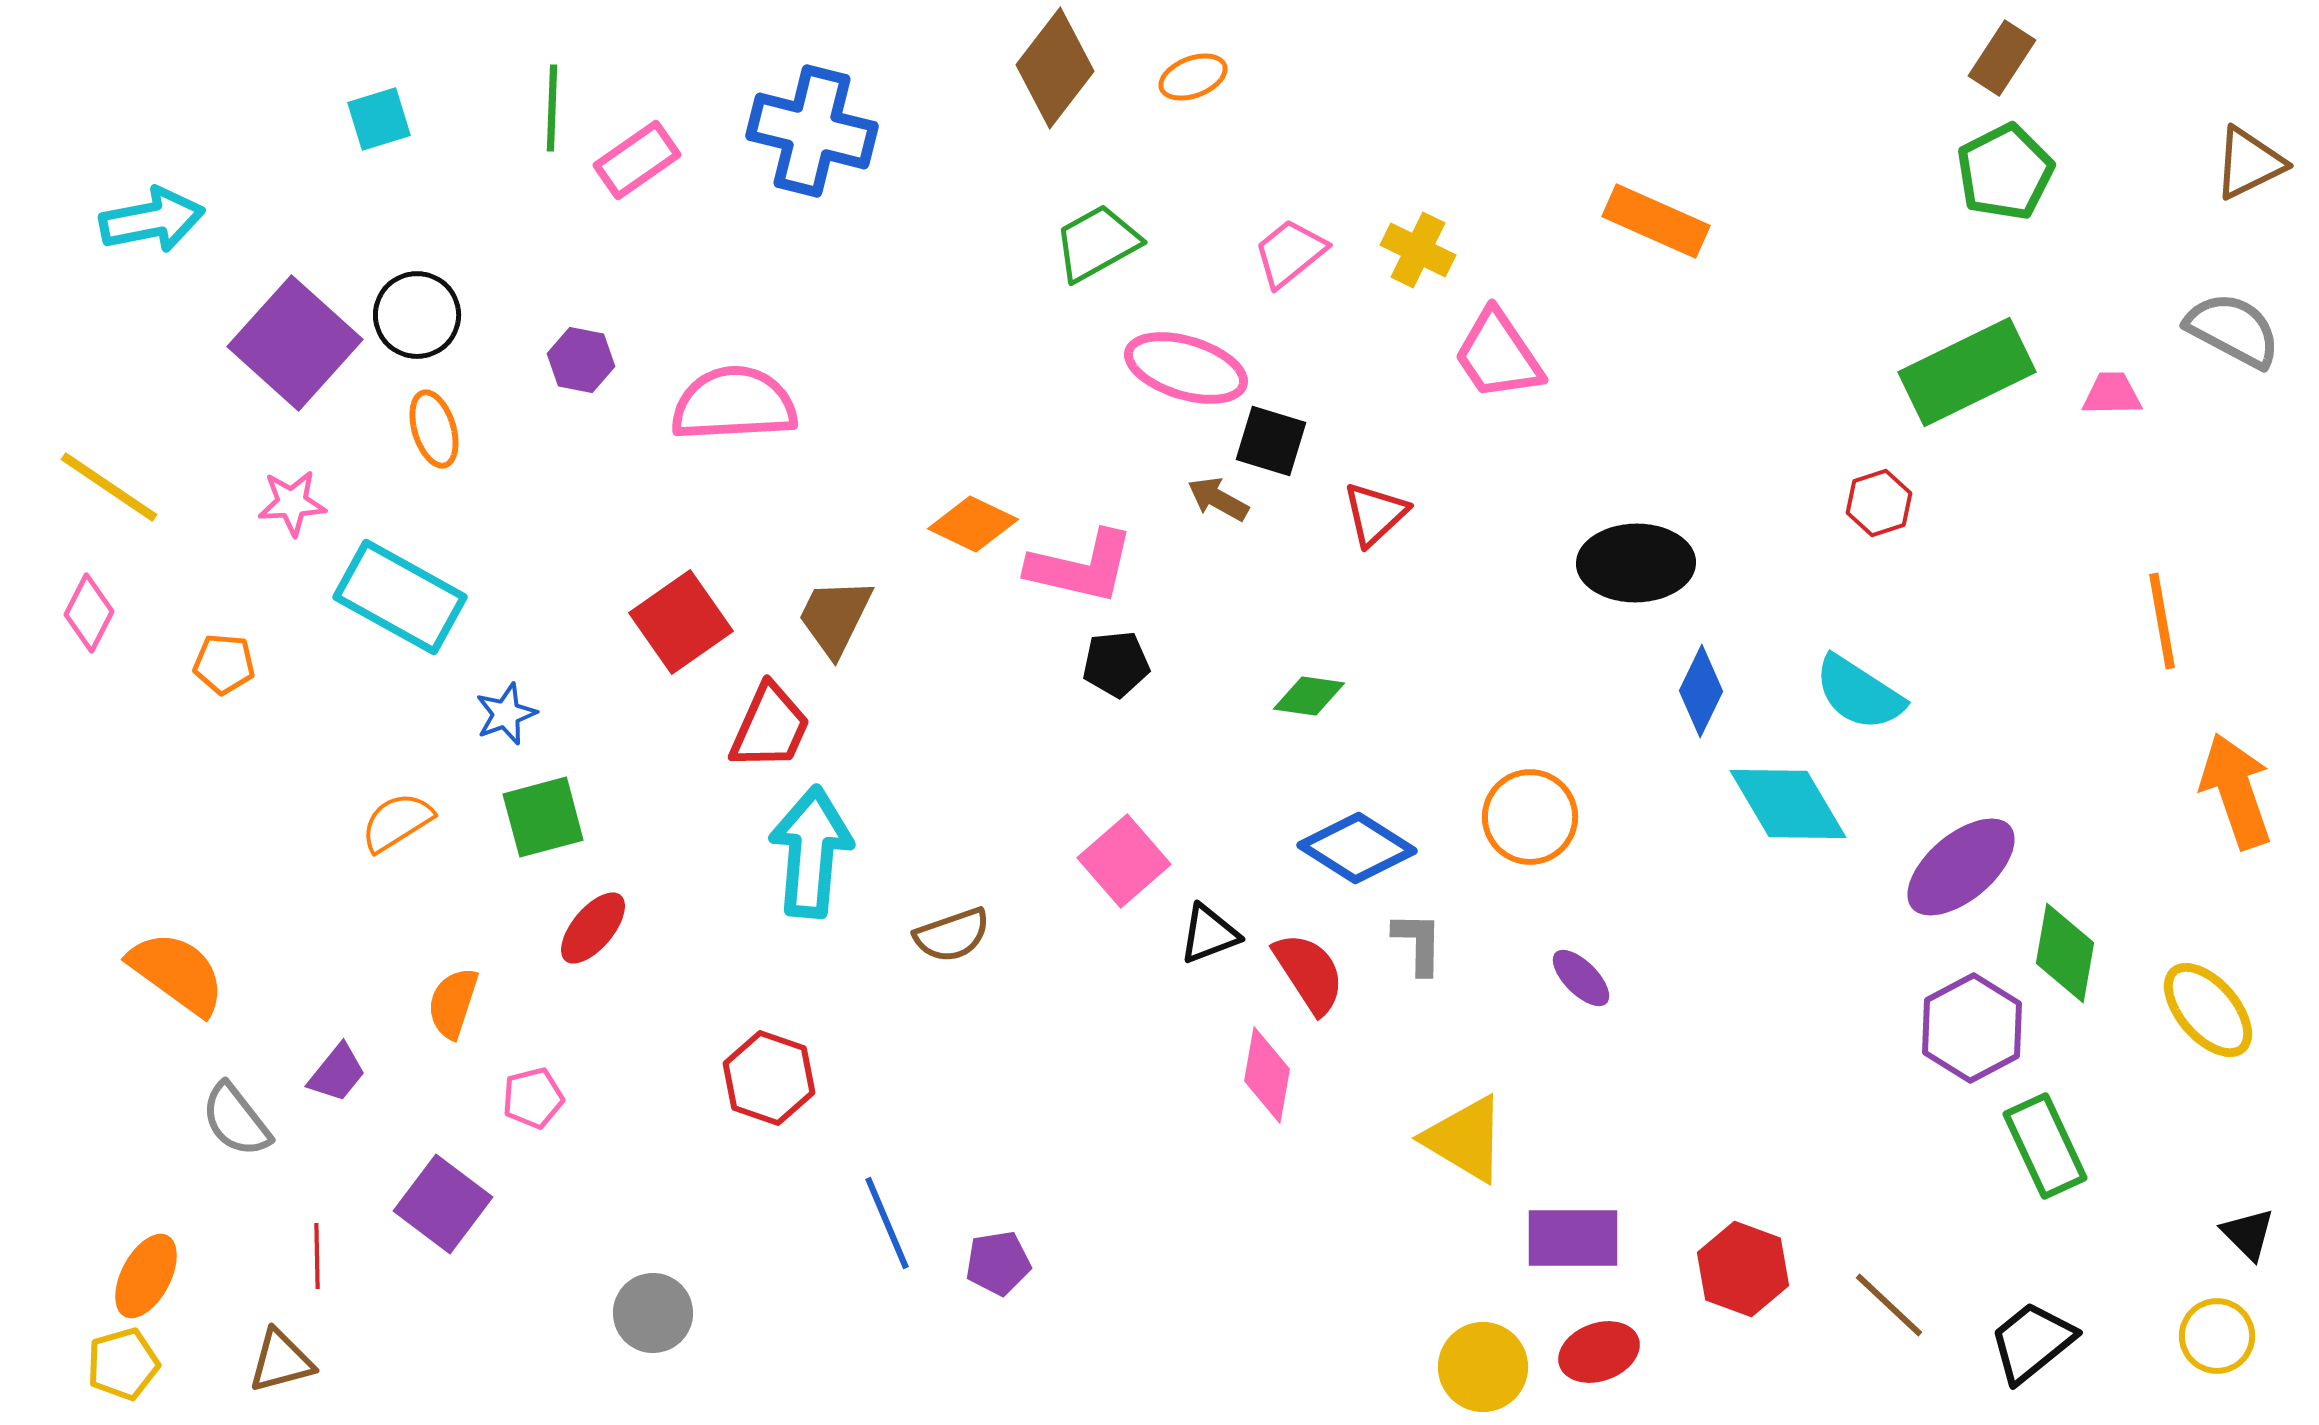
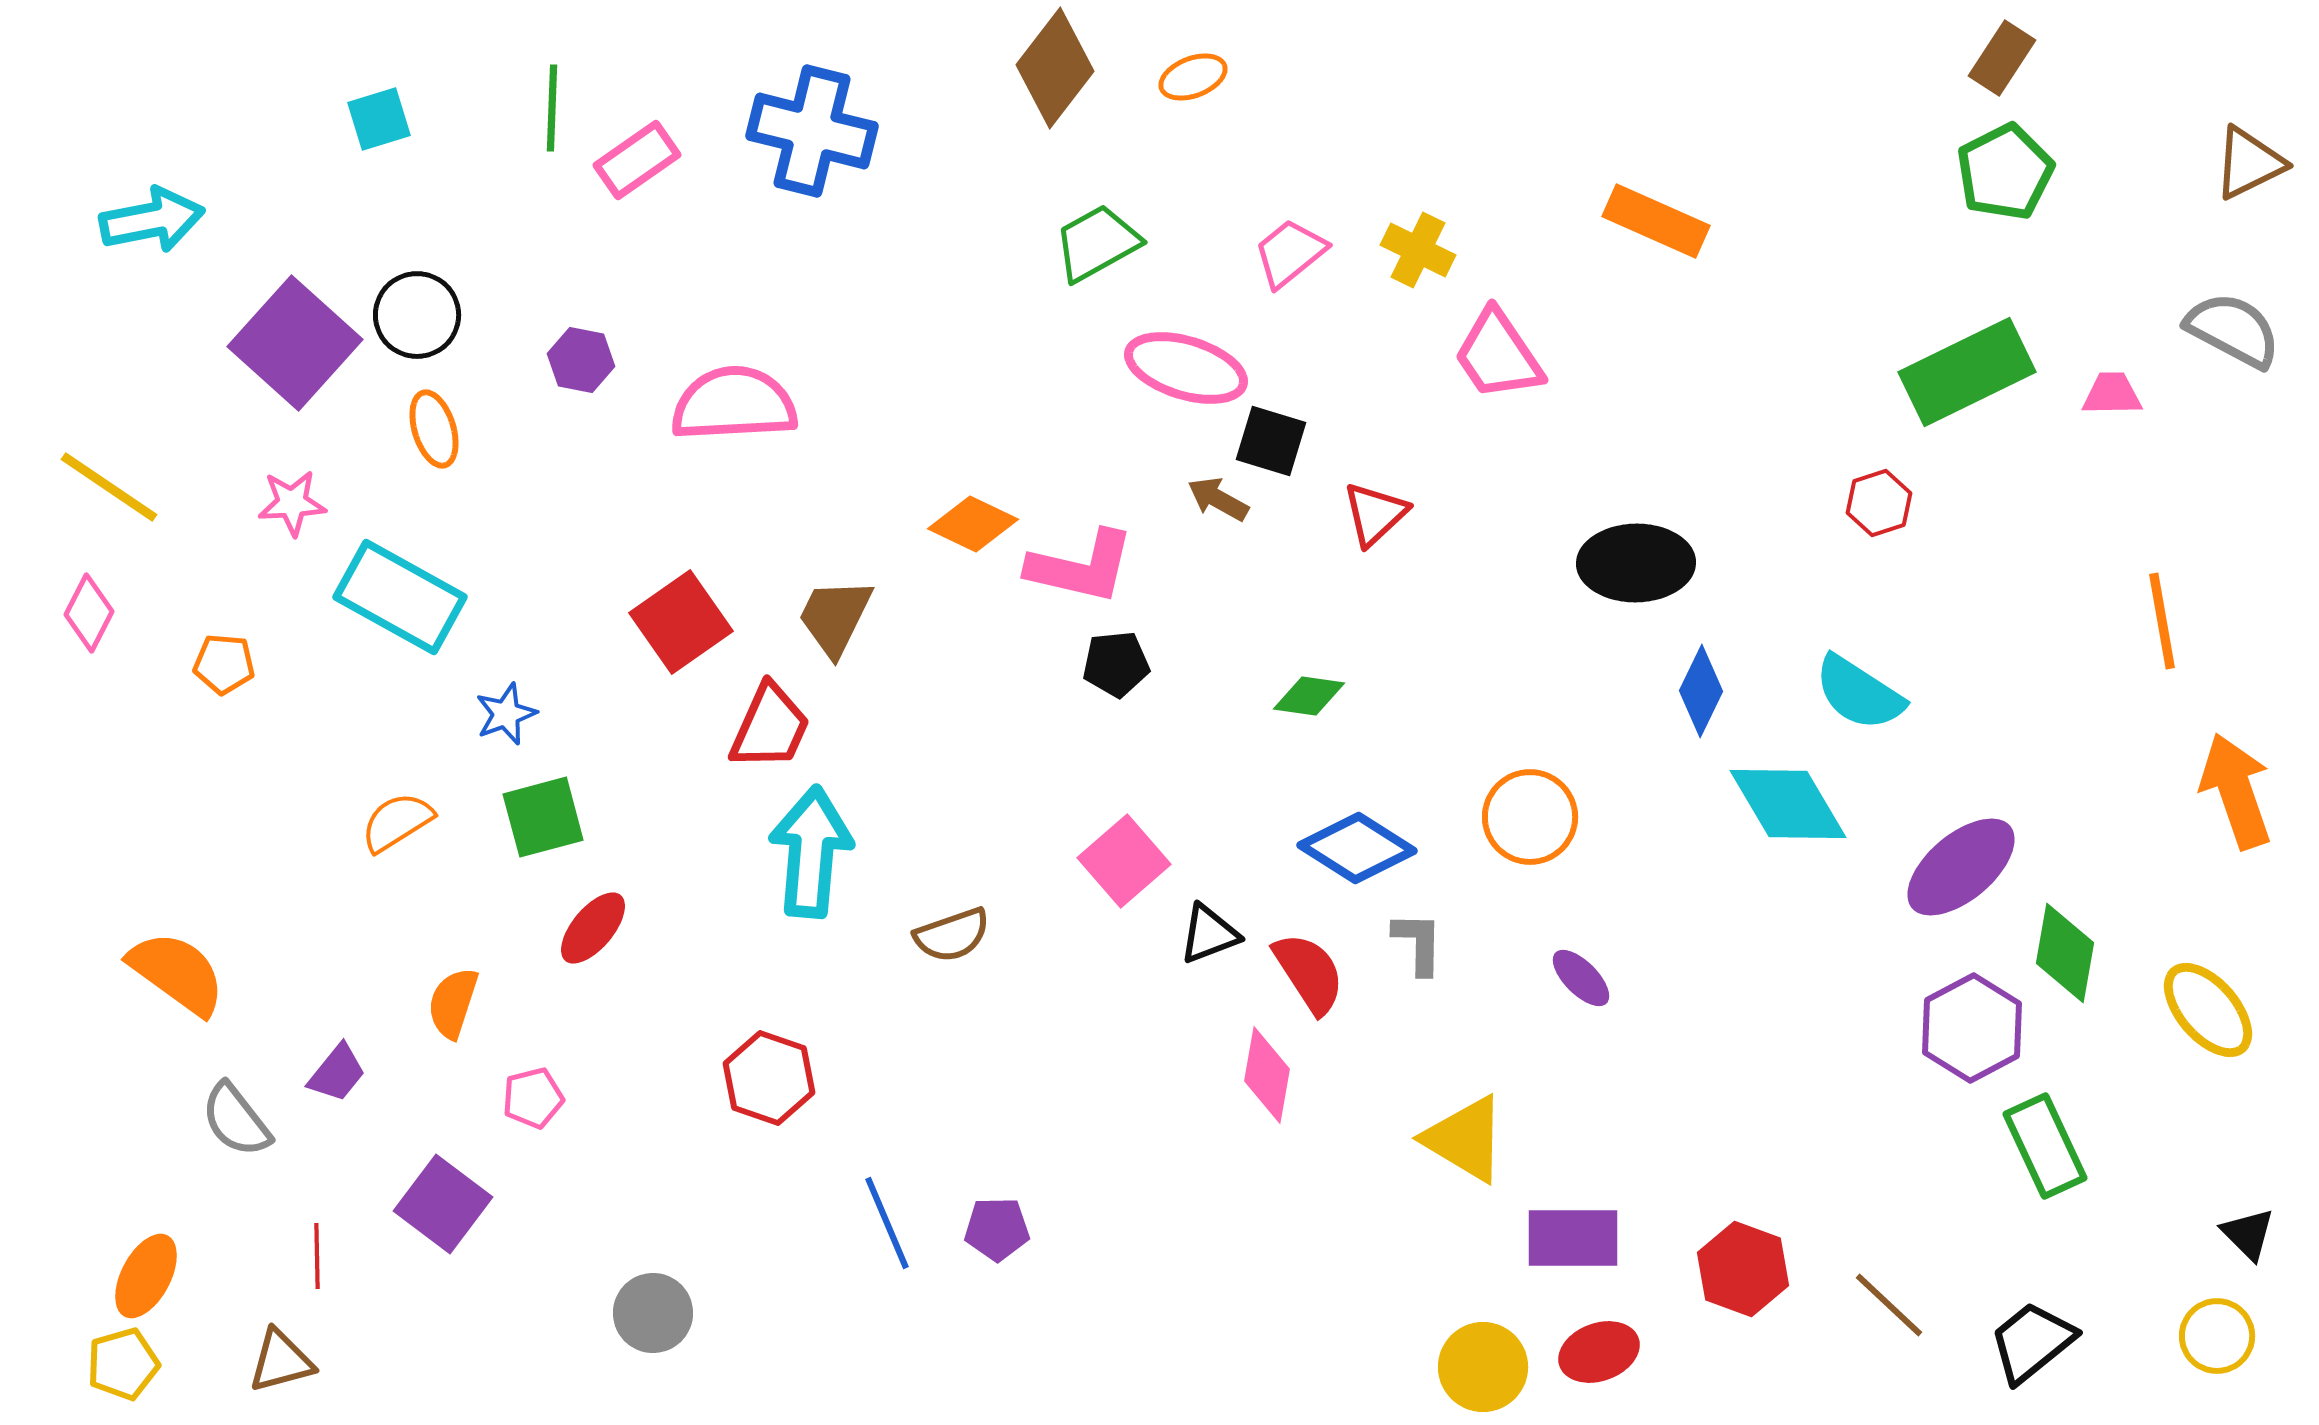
purple pentagon at (998, 1263): moved 1 px left, 34 px up; rotated 8 degrees clockwise
